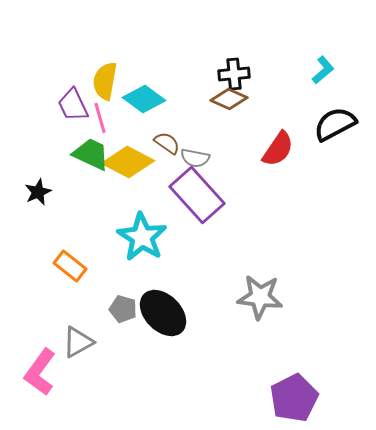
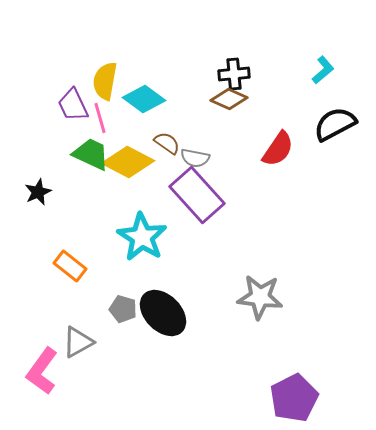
pink L-shape: moved 2 px right, 1 px up
